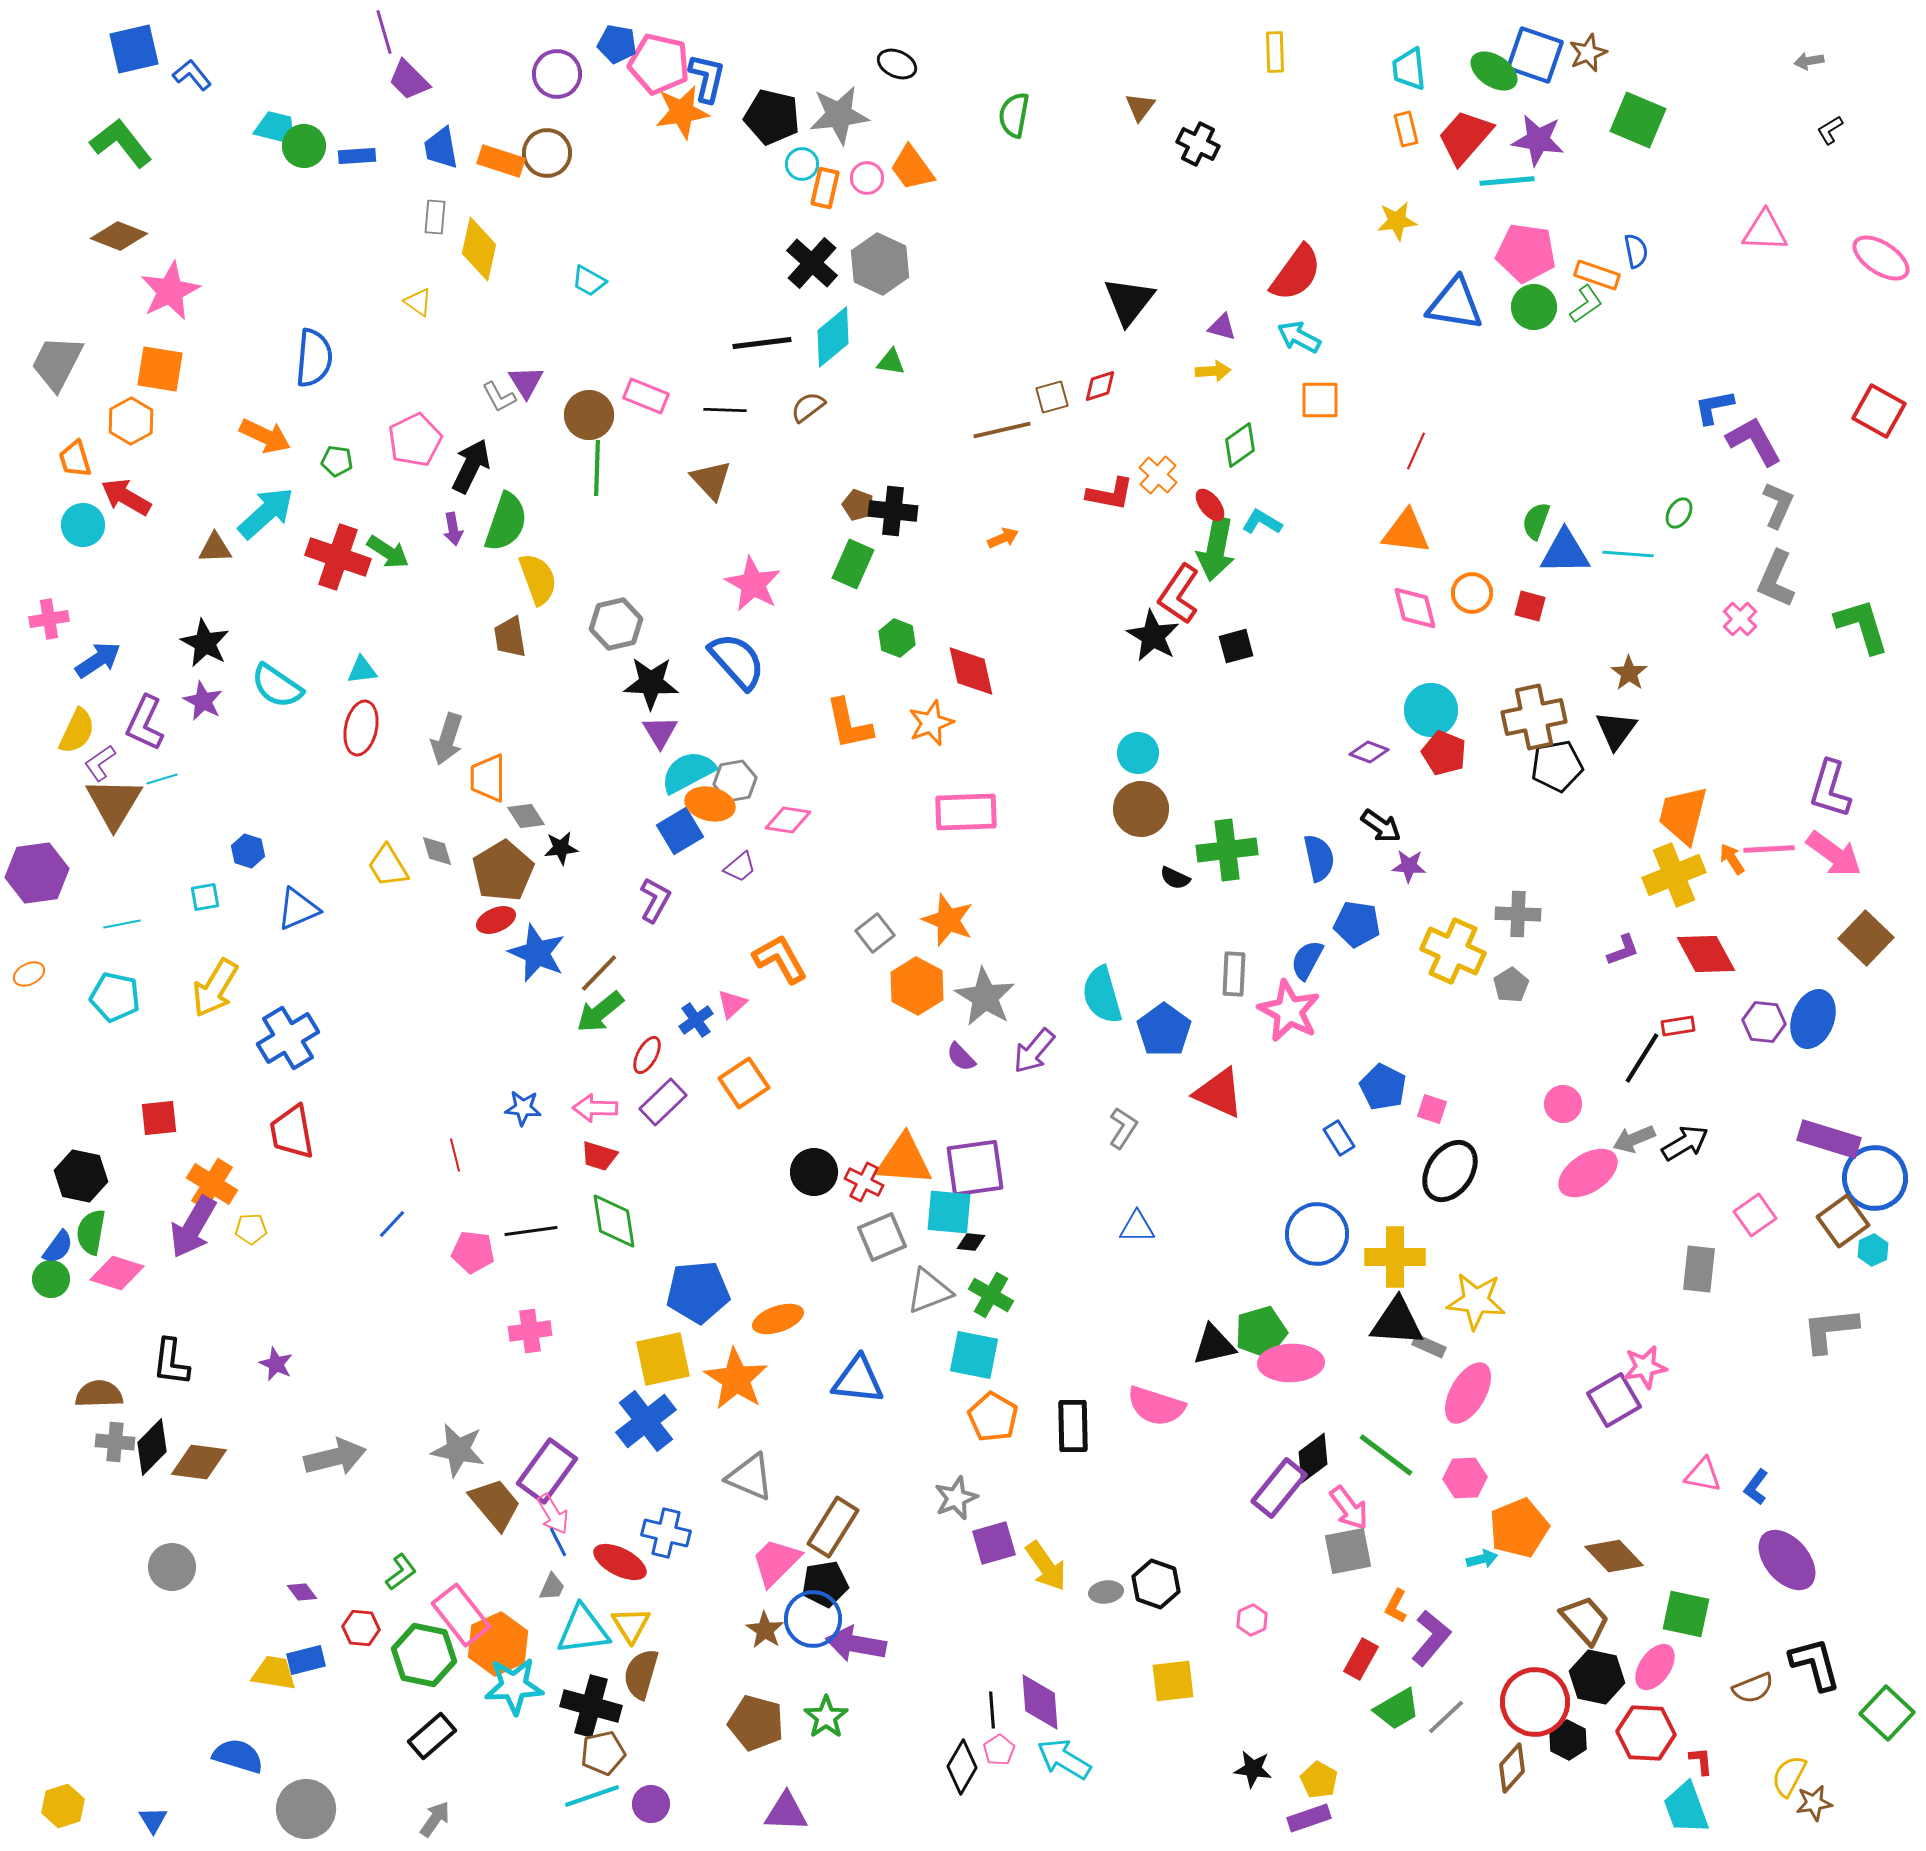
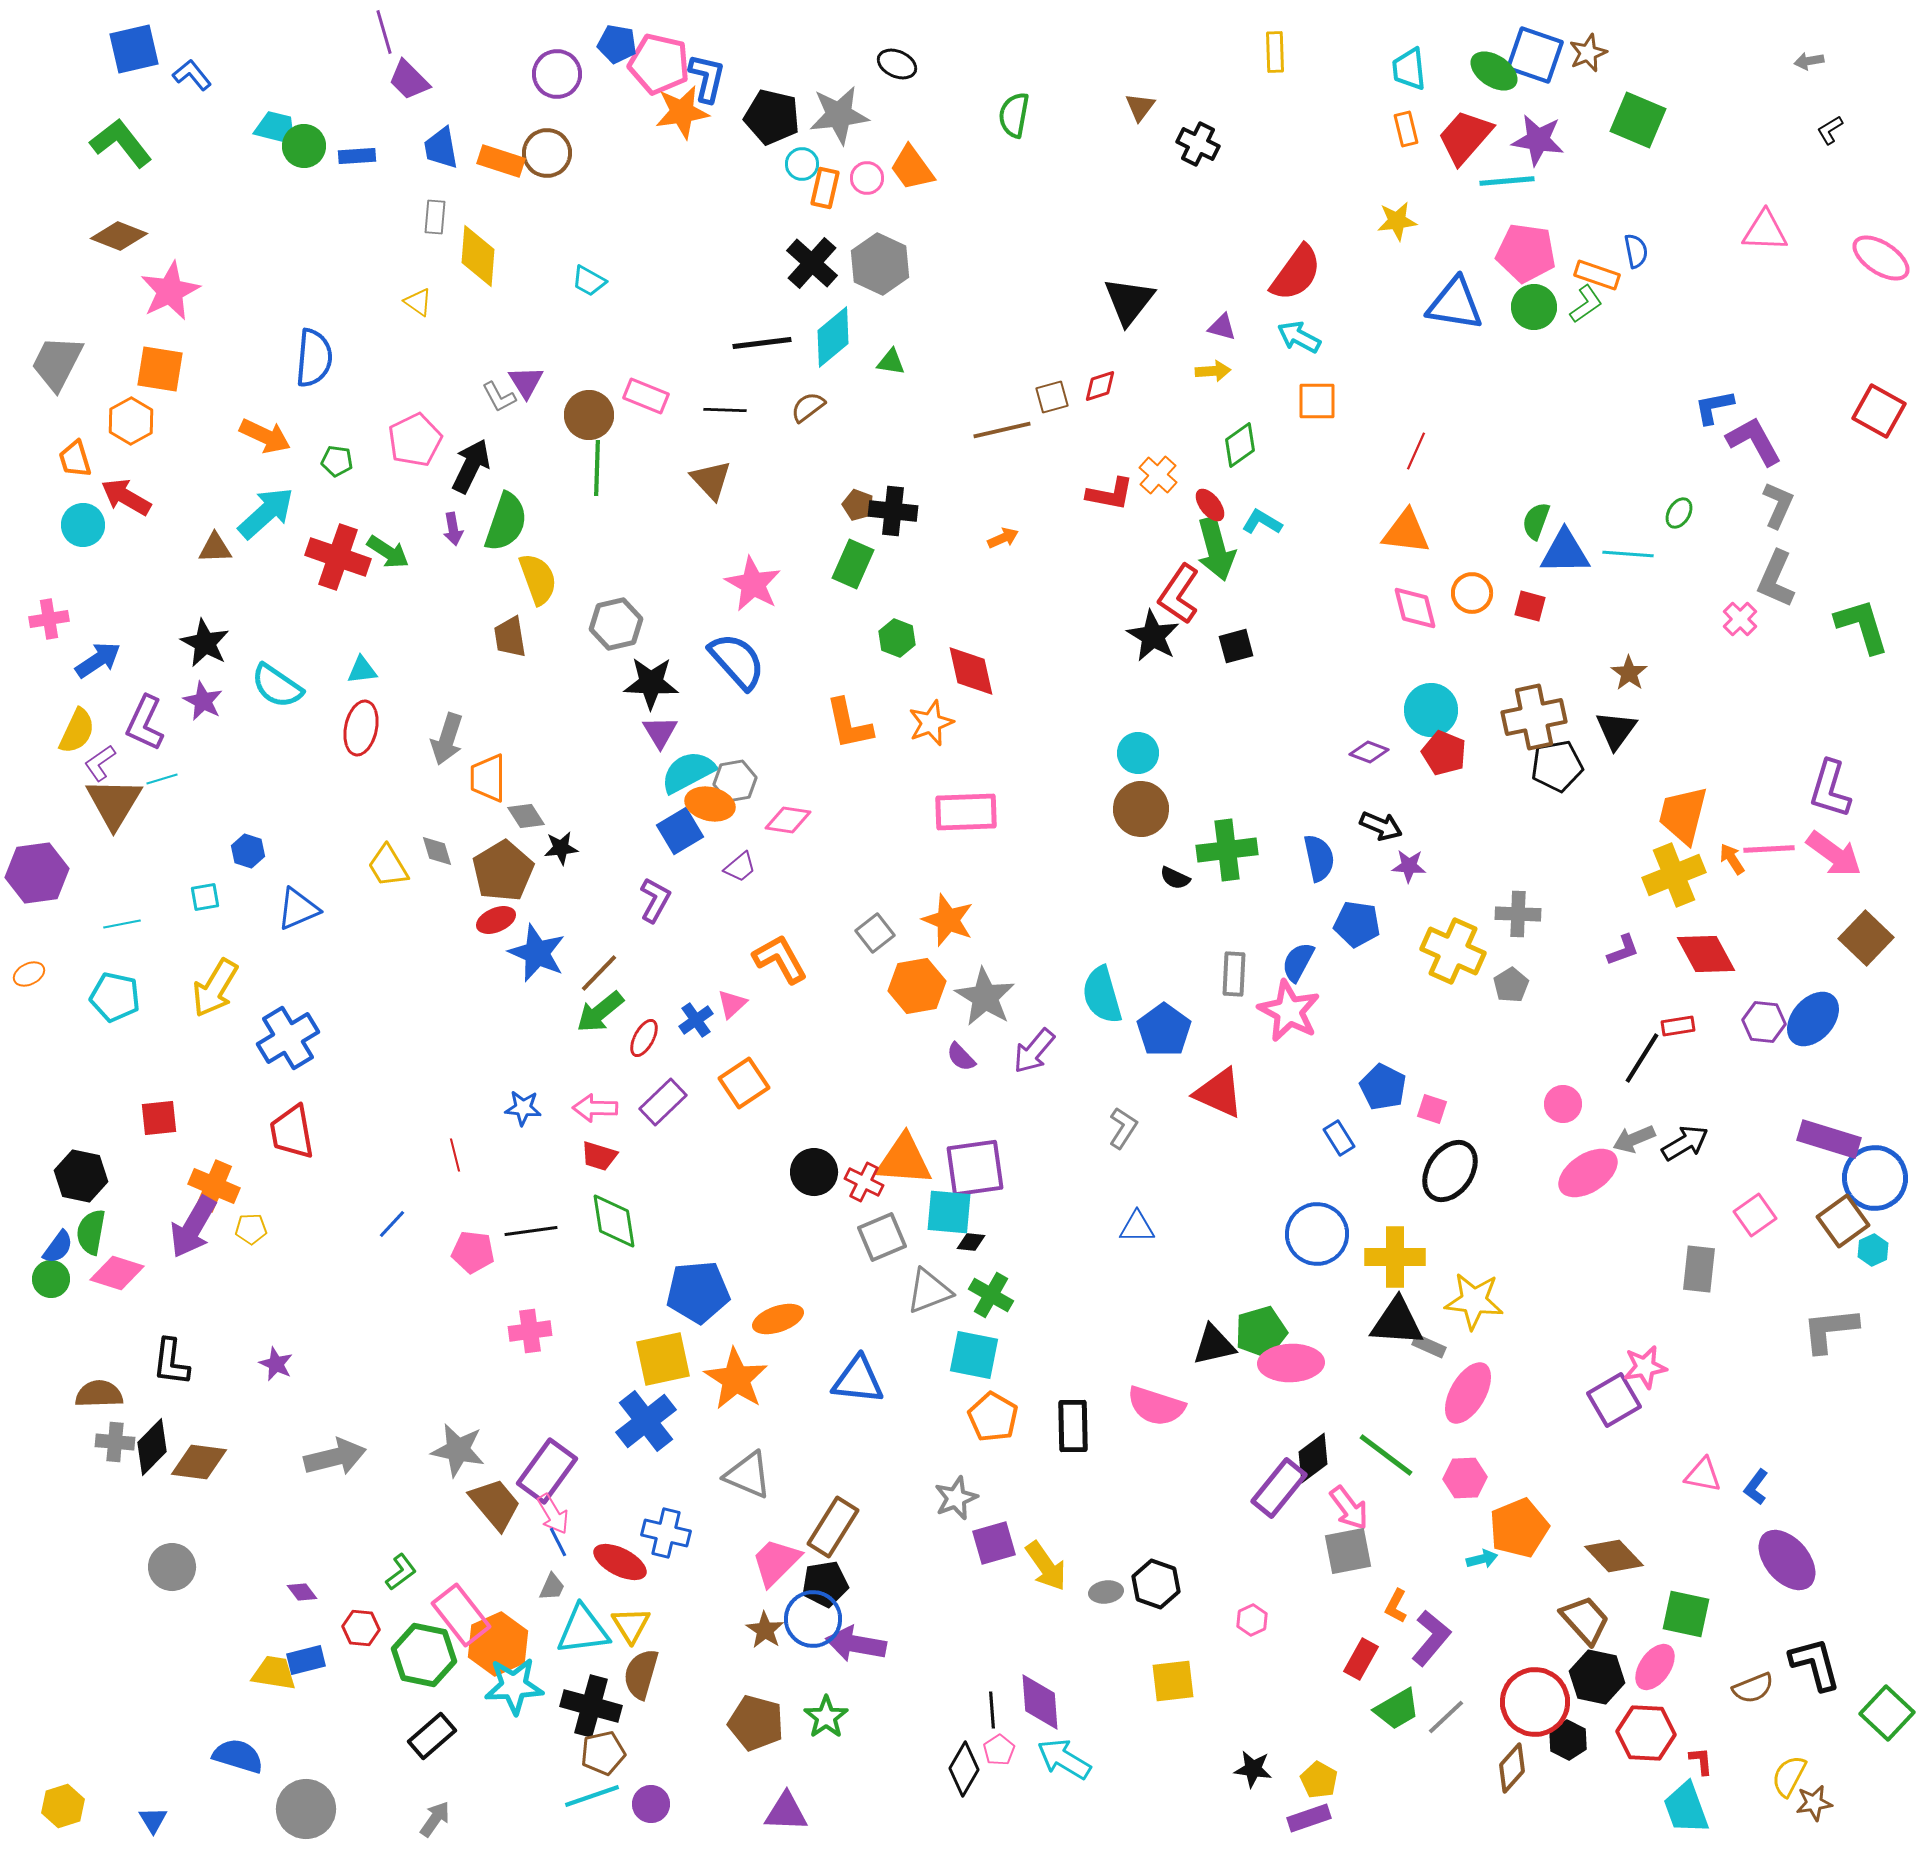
yellow diamond at (479, 249): moved 1 px left, 7 px down; rotated 8 degrees counterclockwise
orange square at (1320, 400): moved 3 px left, 1 px down
green arrow at (1216, 549): rotated 26 degrees counterclockwise
black arrow at (1381, 826): rotated 12 degrees counterclockwise
blue semicircle at (1307, 960): moved 9 px left, 2 px down
orange hexagon at (917, 986): rotated 22 degrees clockwise
blue ellipse at (1813, 1019): rotated 20 degrees clockwise
red ellipse at (647, 1055): moved 3 px left, 17 px up
orange cross at (212, 1184): moved 2 px right, 2 px down; rotated 9 degrees counterclockwise
yellow star at (1476, 1301): moved 2 px left
gray triangle at (750, 1477): moved 2 px left, 2 px up
black diamond at (962, 1767): moved 2 px right, 2 px down
